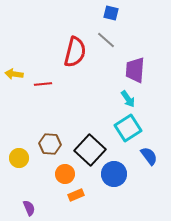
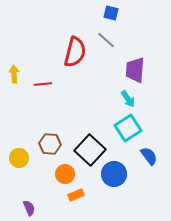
yellow arrow: rotated 78 degrees clockwise
